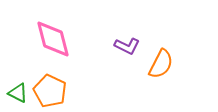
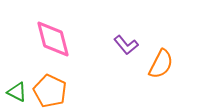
purple L-shape: moved 1 px left, 1 px up; rotated 25 degrees clockwise
green triangle: moved 1 px left, 1 px up
